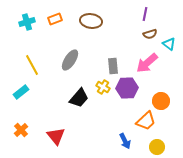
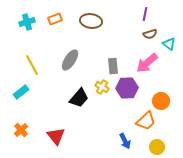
yellow cross: moved 1 px left
